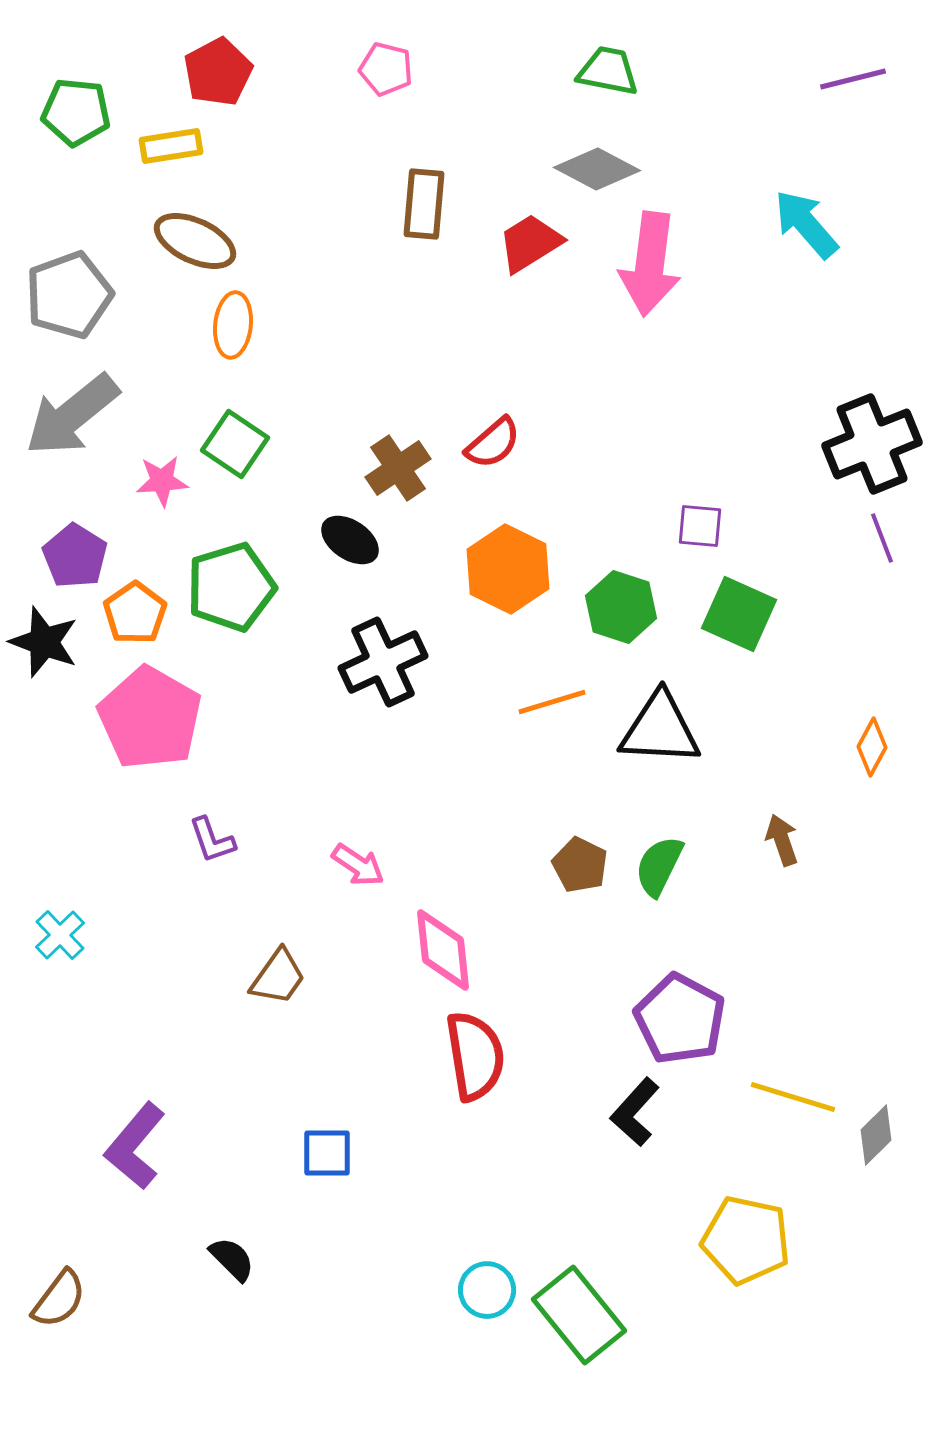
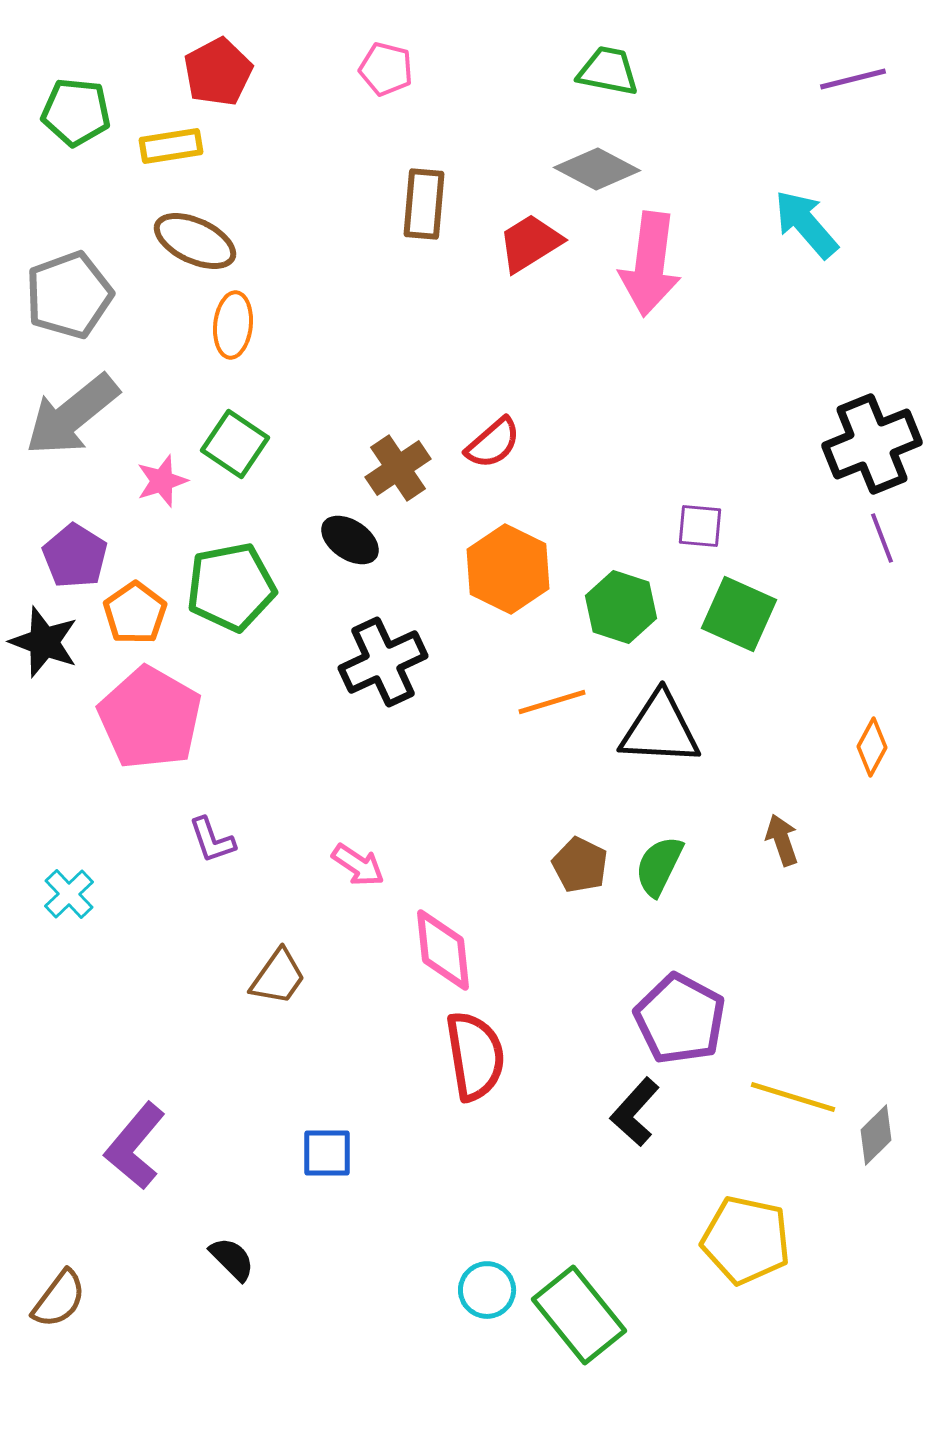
pink star at (162, 481): rotated 14 degrees counterclockwise
green pentagon at (231, 587): rotated 6 degrees clockwise
cyan cross at (60, 935): moved 9 px right, 41 px up
